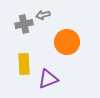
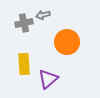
gray cross: moved 1 px up
purple triangle: rotated 20 degrees counterclockwise
